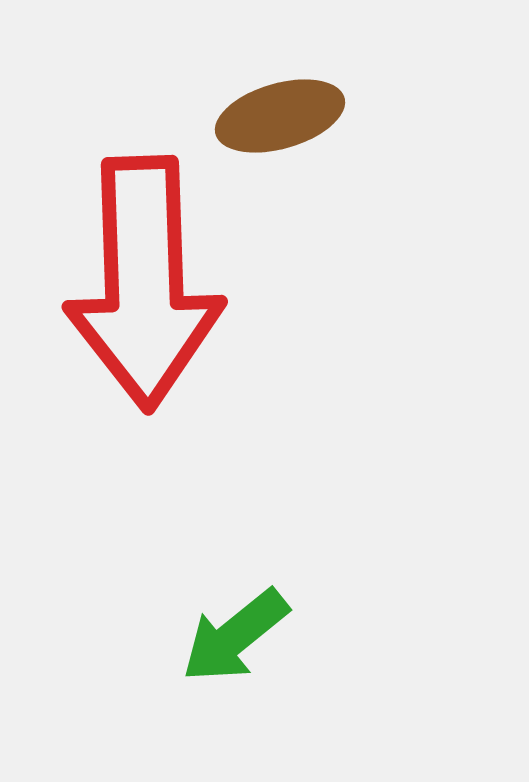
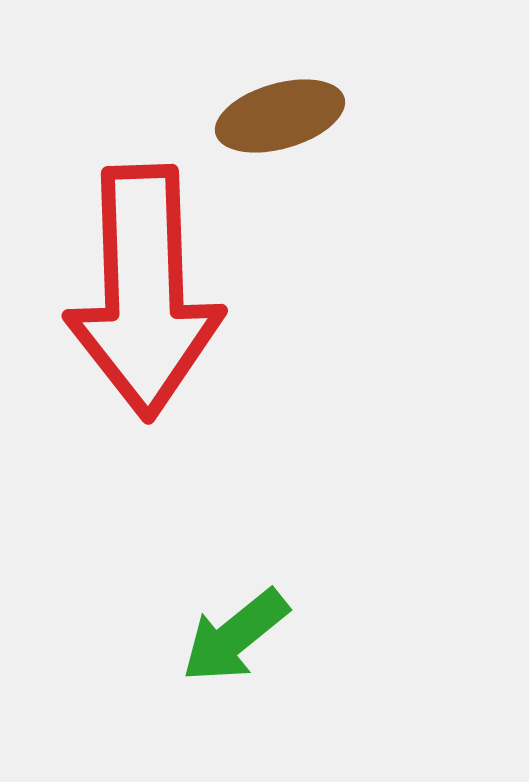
red arrow: moved 9 px down
